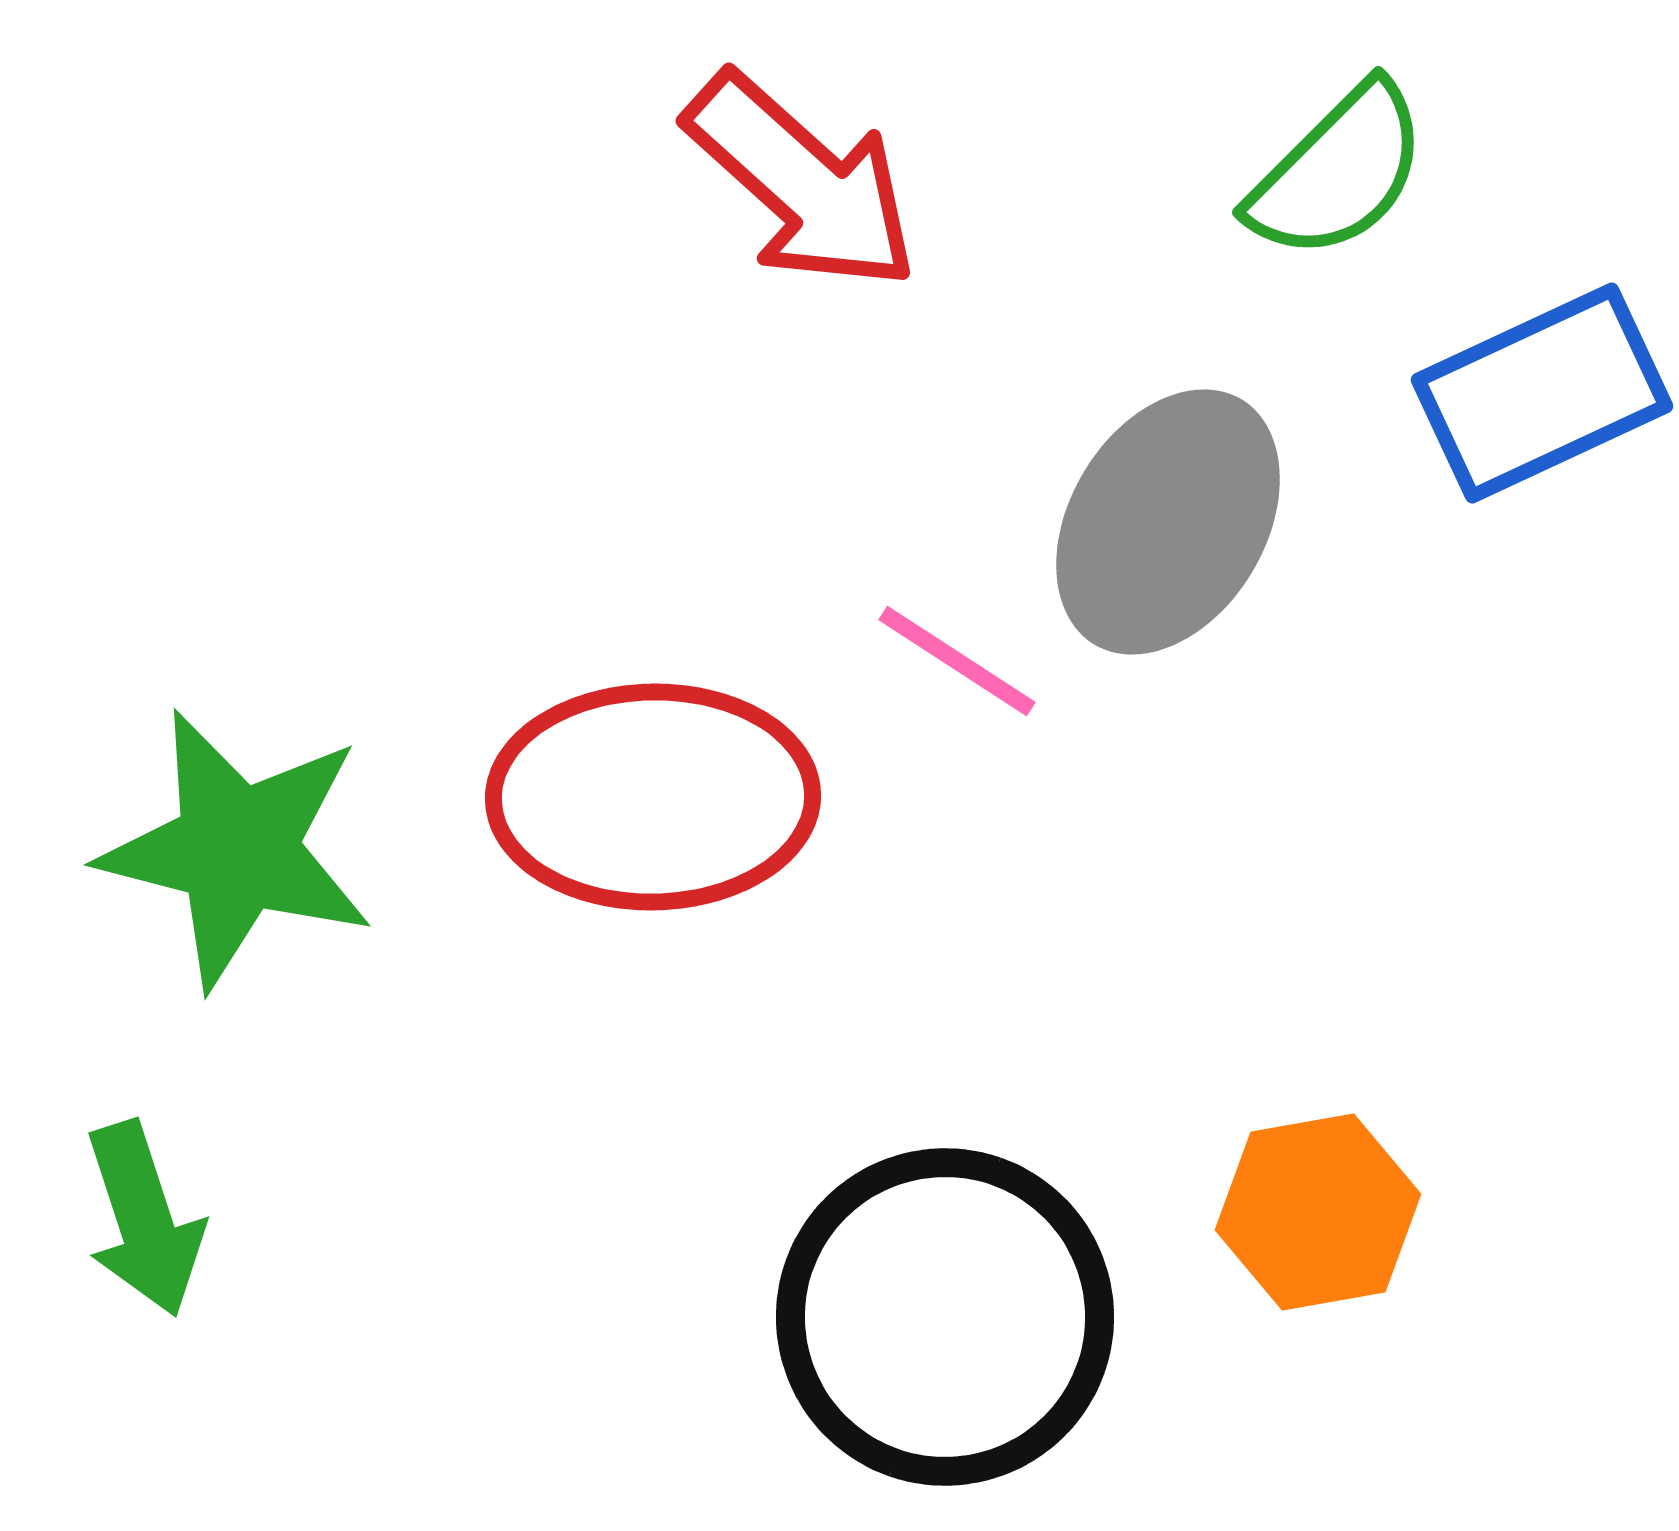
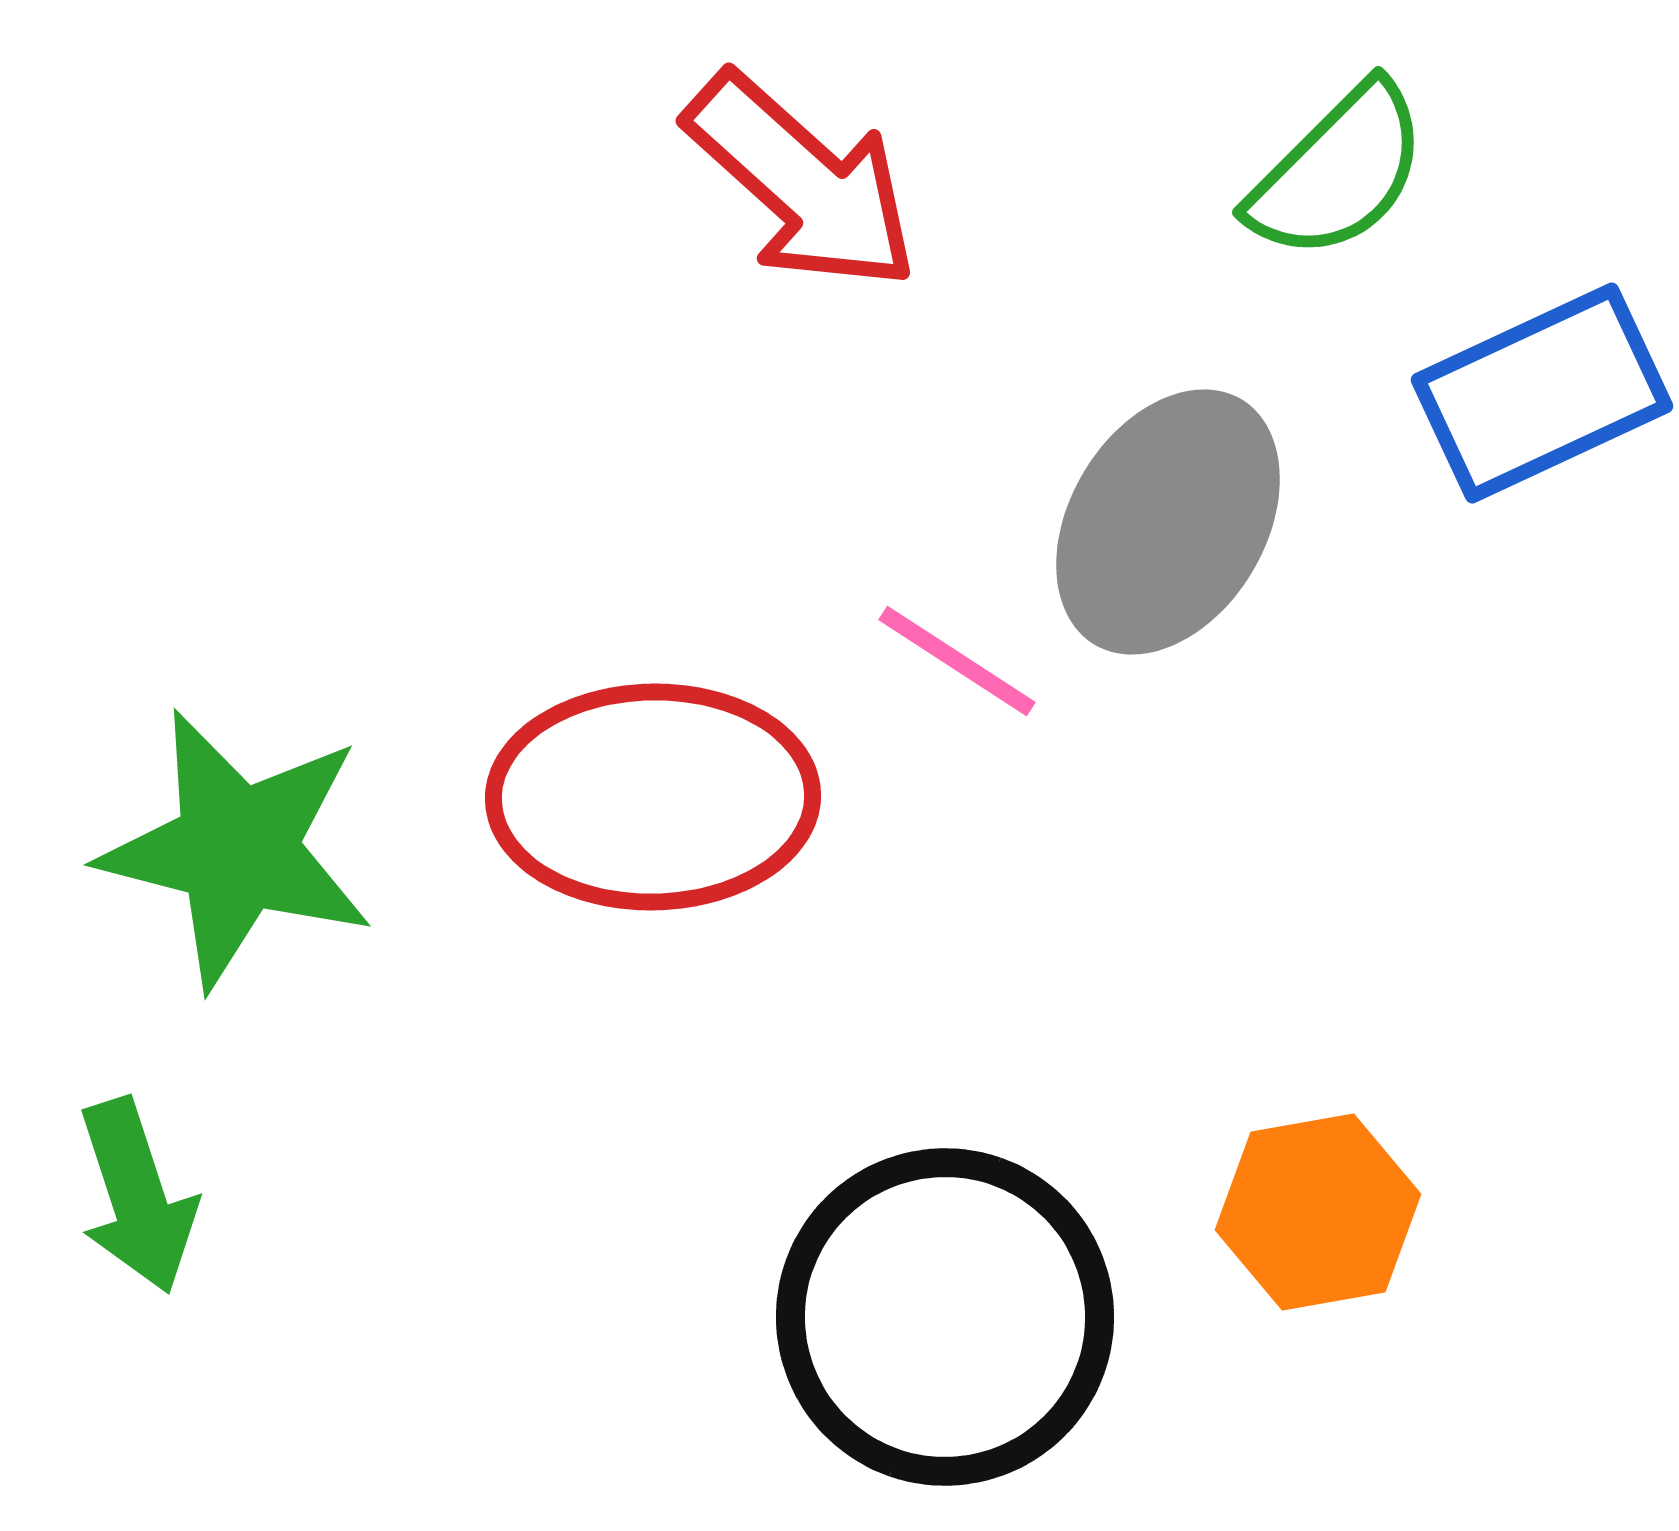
green arrow: moved 7 px left, 23 px up
